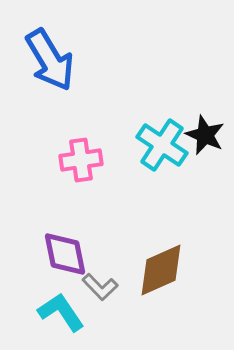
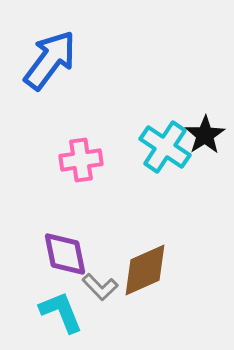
blue arrow: rotated 112 degrees counterclockwise
black star: rotated 15 degrees clockwise
cyan cross: moved 3 px right, 2 px down
brown diamond: moved 16 px left
cyan L-shape: rotated 12 degrees clockwise
